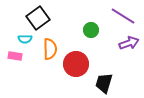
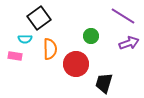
black square: moved 1 px right
green circle: moved 6 px down
